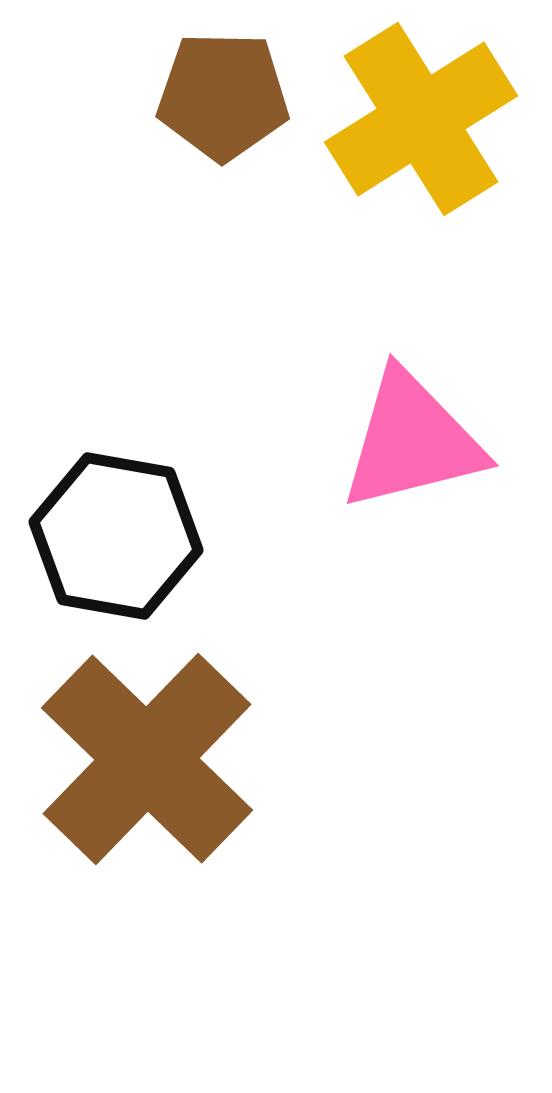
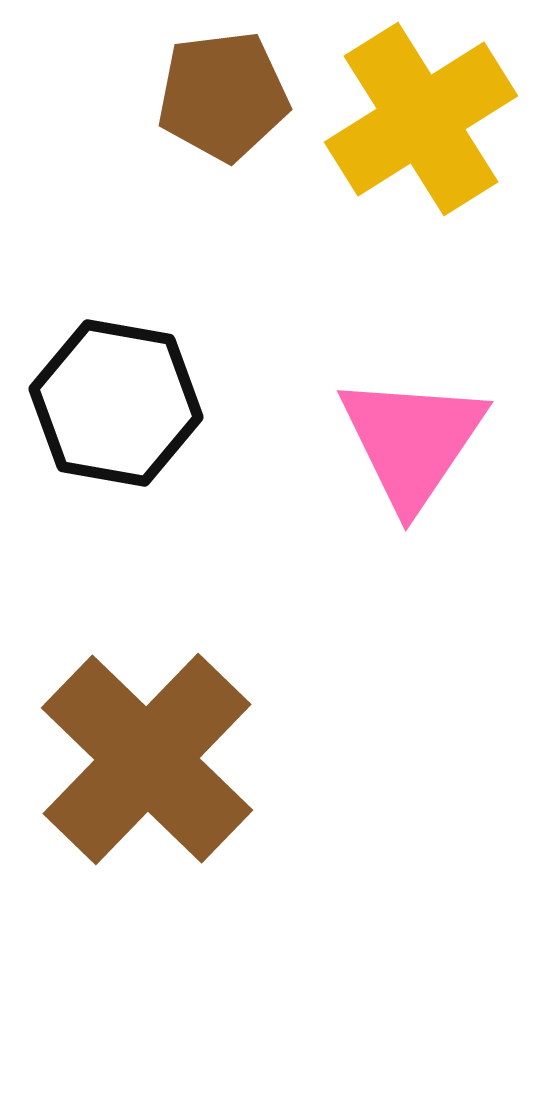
brown pentagon: rotated 8 degrees counterclockwise
pink triangle: rotated 42 degrees counterclockwise
black hexagon: moved 133 px up
